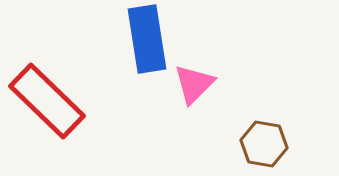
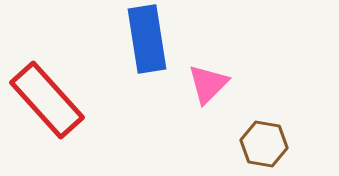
pink triangle: moved 14 px right
red rectangle: moved 1 px up; rotated 4 degrees clockwise
